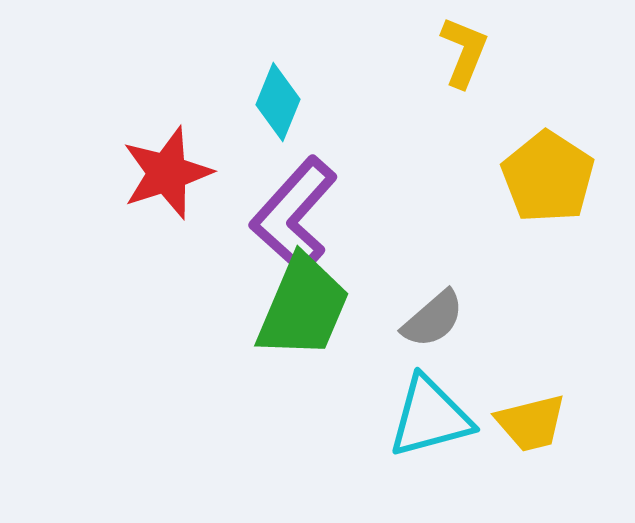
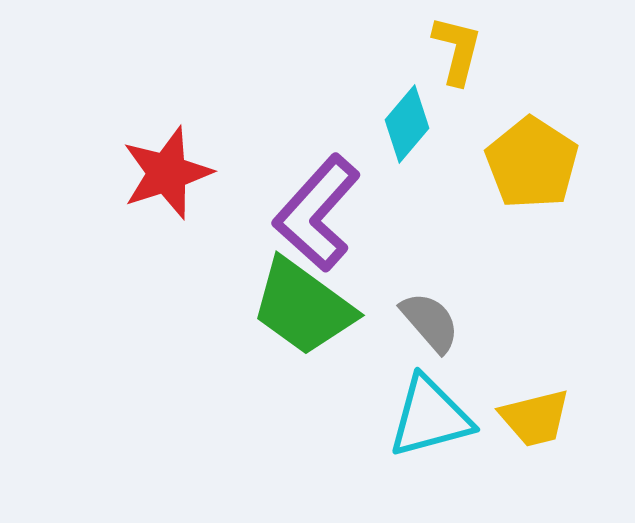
yellow L-shape: moved 7 px left, 2 px up; rotated 8 degrees counterclockwise
cyan diamond: moved 129 px right, 22 px down; rotated 18 degrees clockwise
yellow pentagon: moved 16 px left, 14 px up
purple L-shape: moved 23 px right, 2 px up
green trapezoid: rotated 103 degrees clockwise
gray semicircle: moved 3 px left, 3 px down; rotated 90 degrees counterclockwise
yellow trapezoid: moved 4 px right, 5 px up
